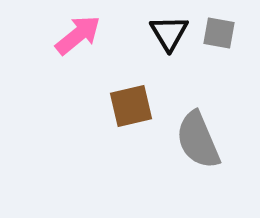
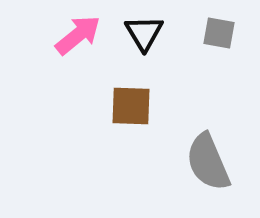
black triangle: moved 25 px left
brown square: rotated 15 degrees clockwise
gray semicircle: moved 10 px right, 22 px down
